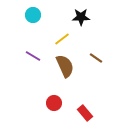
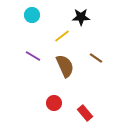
cyan circle: moved 1 px left
yellow line: moved 3 px up
